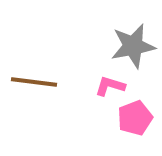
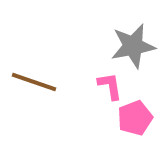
brown line: rotated 12 degrees clockwise
pink L-shape: rotated 64 degrees clockwise
